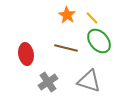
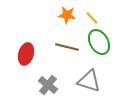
orange star: rotated 24 degrees counterclockwise
green ellipse: moved 1 px down; rotated 10 degrees clockwise
brown line: moved 1 px right, 1 px up
red ellipse: rotated 25 degrees clockwise
gray cross: moved 3 px down; rotated 18 degrees counterclockwise
